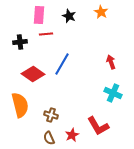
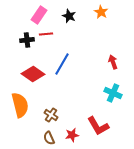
pink rectangle: rotated 30 degrees clockwise
black cross: moved 7 px right, 2 px up
red arrow: moved 2 px right
brown cross: rotated 16 degrees clockwise
red star: rotated 16 degrees clockwise
